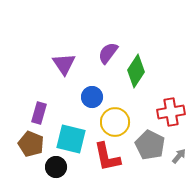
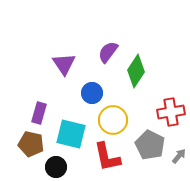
purple semicircle: moved 1 px up
blue circle: moved 4 px up
yellow circle: moved 2 px left, 2 px up
cyan square: moved 5 px up
brown pentagon: rotated 10 degrees counterclockwise
